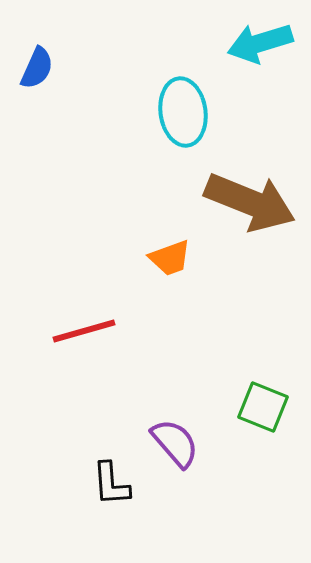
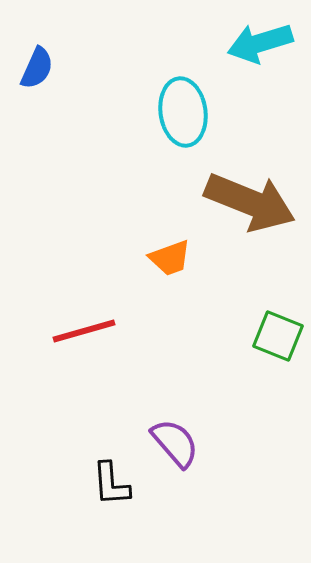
green square: moved 15 px right, 71 px up
